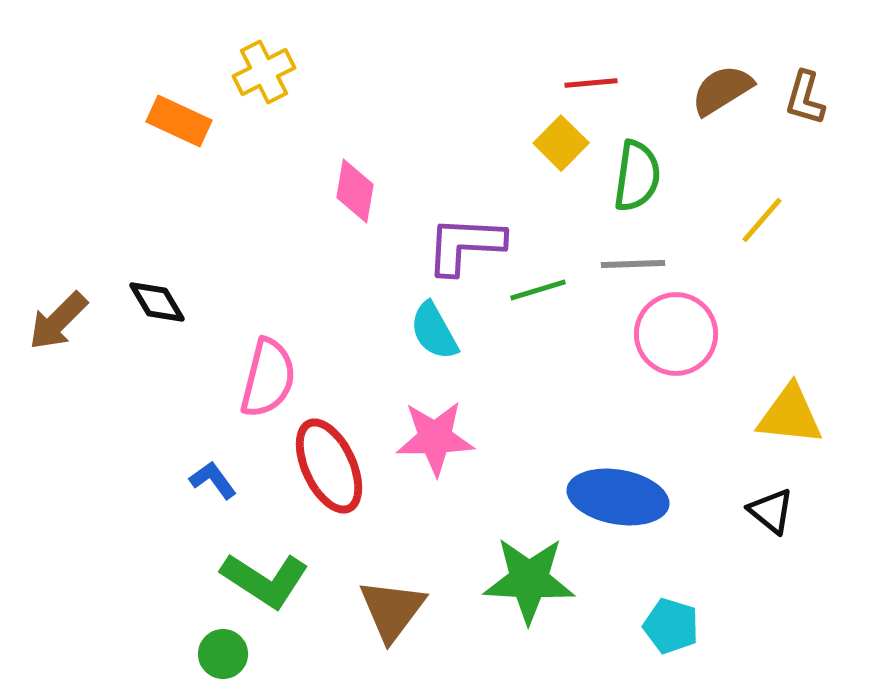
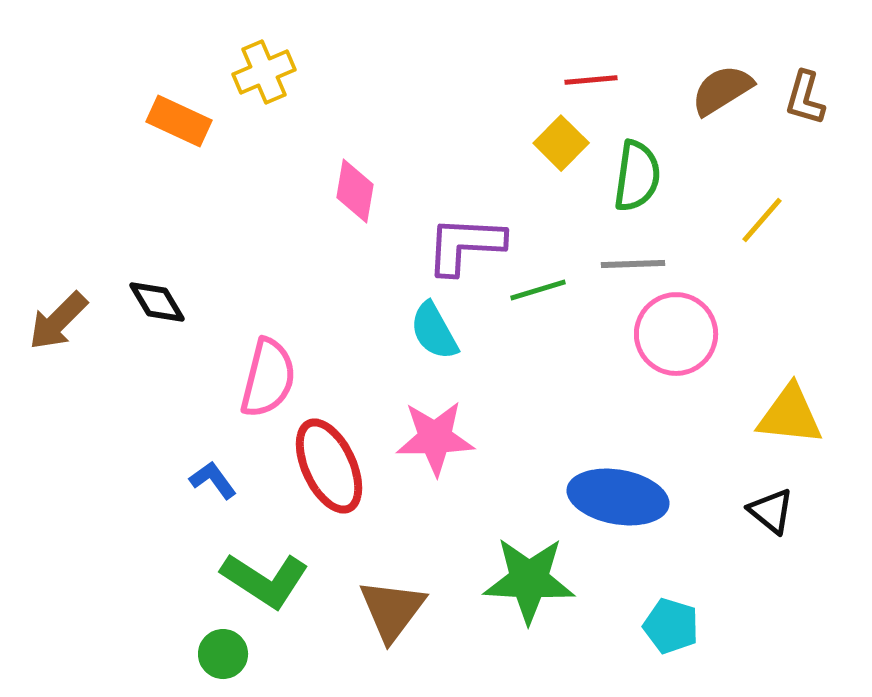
yellow cross: rotated 4 degrees clockwise
red line: moved 3 px up
